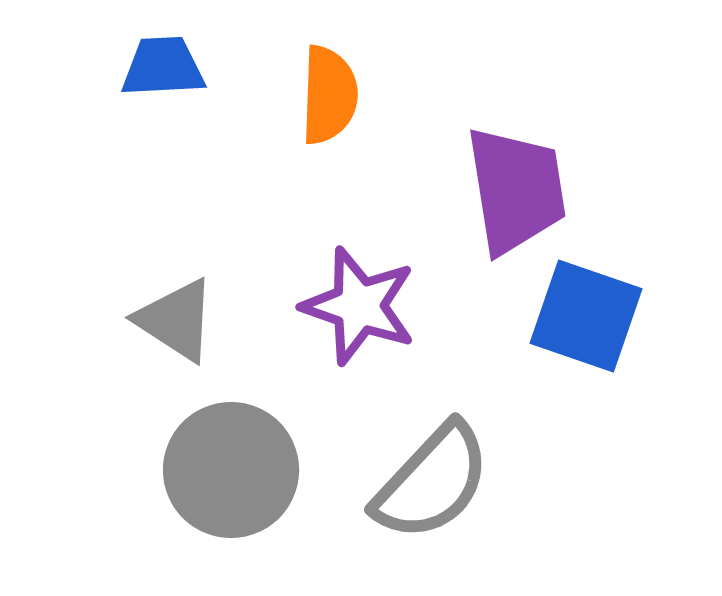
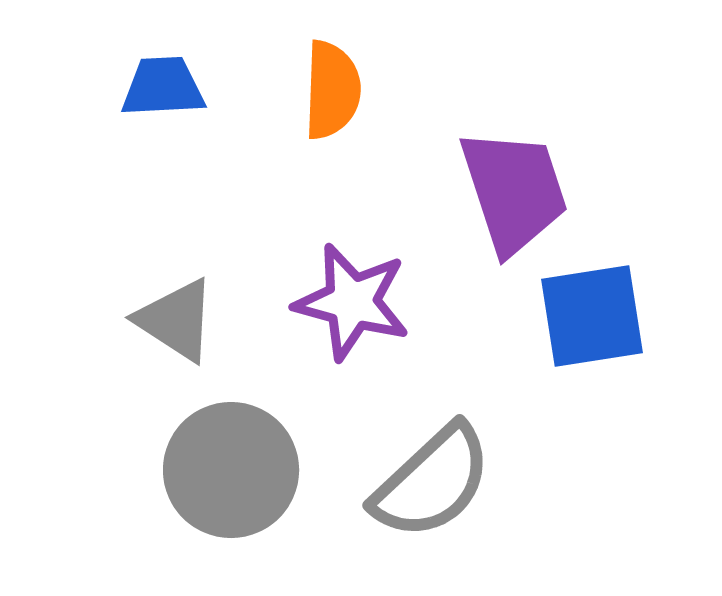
blue trapezoid: moved 20 px down
orange semicircle: moved 3 px right, 5 px up
purple trapezoid: moved 2 px left, 1 px down; rotated 9 degrees counterclockwise
purple star: moved 7 px left, 4 px up; rotated 4 degrees counterclockwise
blue square: moved 6 px right; rotated 28 degrees counterclockwise
gray semicircle: rotated 4 degrees clockwise
